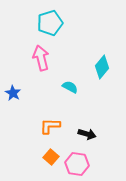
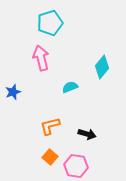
cyan semicircle: rotated 49 degrees counterclockwise
blue star: moved 1 px up; rotated 21 degrees clockwise
orange L-shape: rotated 15 degrees counterclockwise
orange square: moved 1 px left
pink hexagon: moved 1 px left, 2 px down
